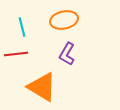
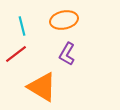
cyan line: moved 1 px up
red line: rotated 30 degrees counterclockwise
